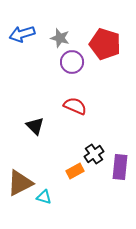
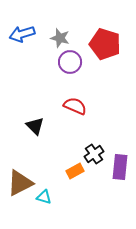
purple circle: moved 2 px left
